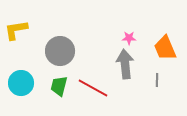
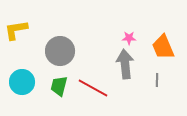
orange trapezoid: moved 2 px left, 1 px up
cyan circle: moved 1 px right, 1 px up
